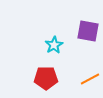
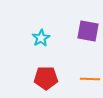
cyan star: moved 13 px left, 7 px up
orange line: rotated 30 degrees clockwise
